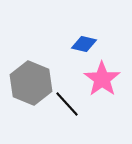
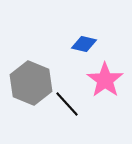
pink star: moved 3 px right, 1 px down
